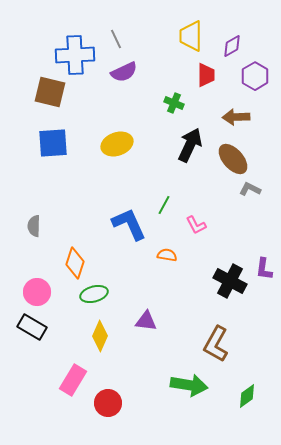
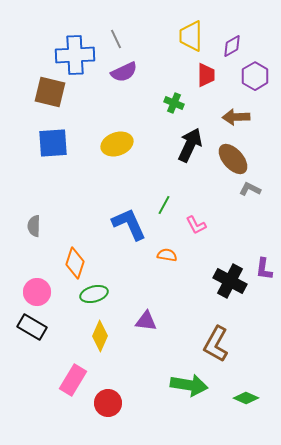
green diamond: moved 1 px left, 2 px down; rotated 60 degrees clockwise
